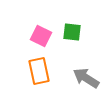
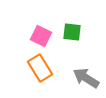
orange rectangle: moved 1 px right, 3 px up; rotated 20 degrees counterclockwise
